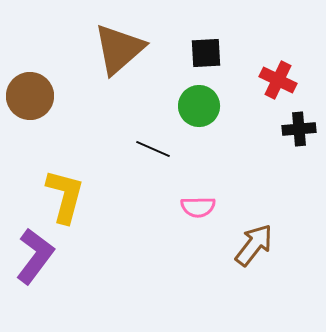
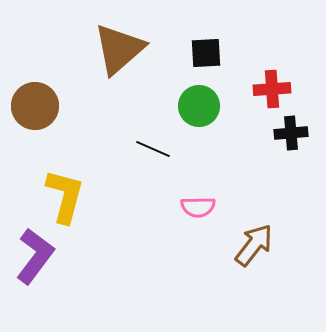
red cross: moved 6 px left, 9 px down; rotated 30 degrees counterclockwise
brown circle: moved 5 px right, 10 px down
black cross: moved 8 px left, 4 px down
